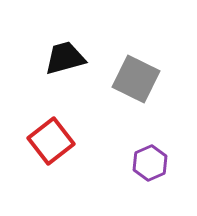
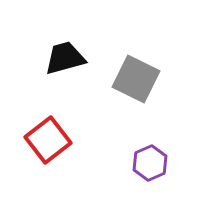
red square: moved 3 px left, 1 px up
